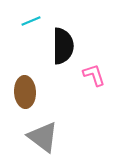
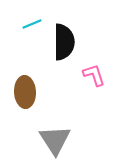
cyan line: moved 1 px right, 3 px down
black semicircle: moved 1 px right, 4 px up
gray triangle: moved 12 px right, 3 px down; rotated 20 degrees clockwise
